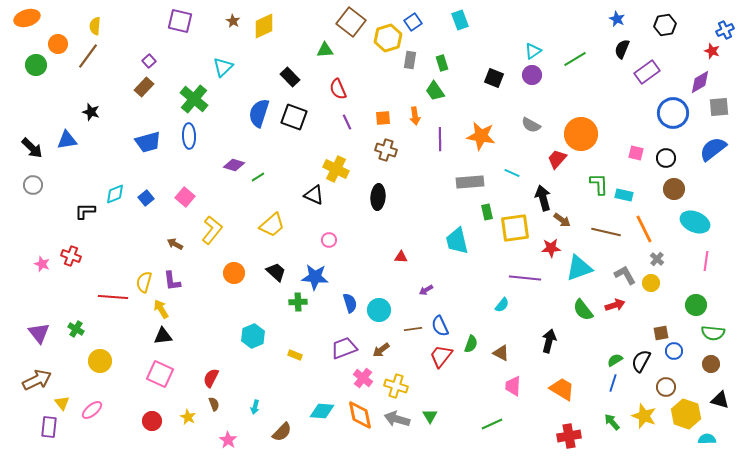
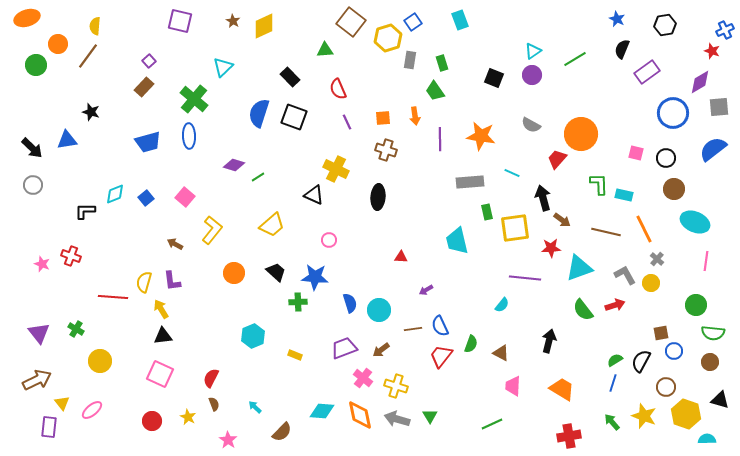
brown circle at (711, 364): moved 1 px left, 2 px up
cyan arrow at (255, 407): rotated 120 degrees clockwise
